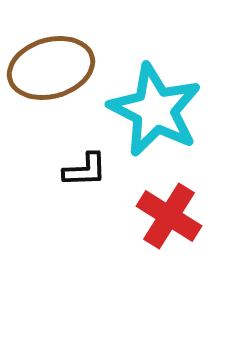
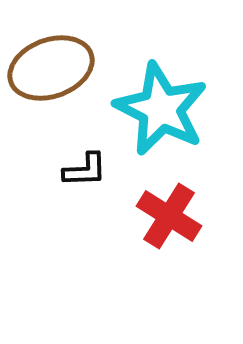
brown ellipse: rotated 4 degrees counterclockwise
cyan star: moved 6 px right, 1 px up
